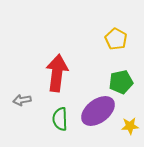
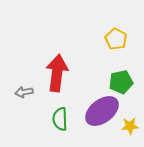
gray arrow: moved 2 px right, 8 px up
purple ellipse: moved 4 px right
